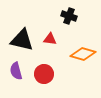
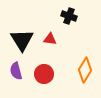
black triangle: rotated 45 degrees clockwise
orange diamond: moved 2 px right, 16 px down; rotated 75 degrees counterclockwise
